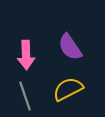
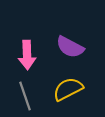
purple semicircle: rotated 28 degrees counterclockwise
pink arrow: moved 1 px right
